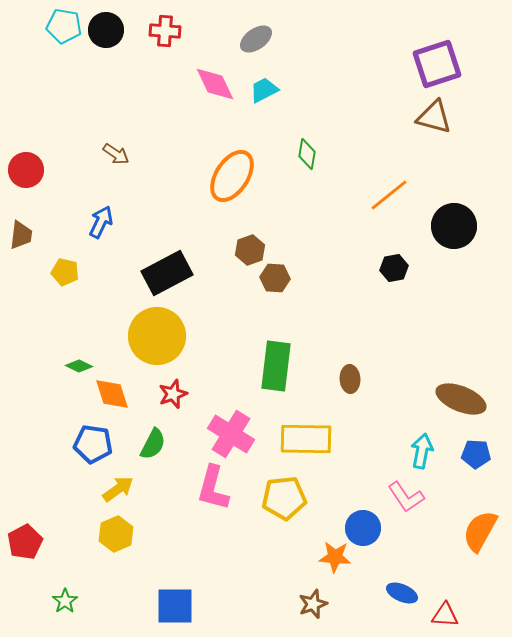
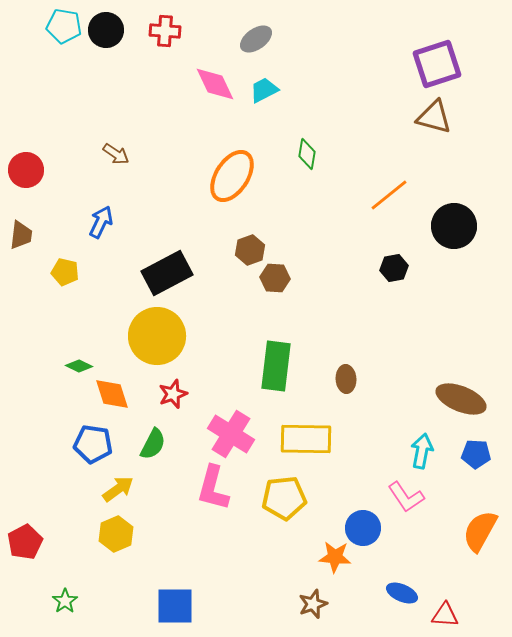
brown ellipse at (350, 379): moved 4 px left
